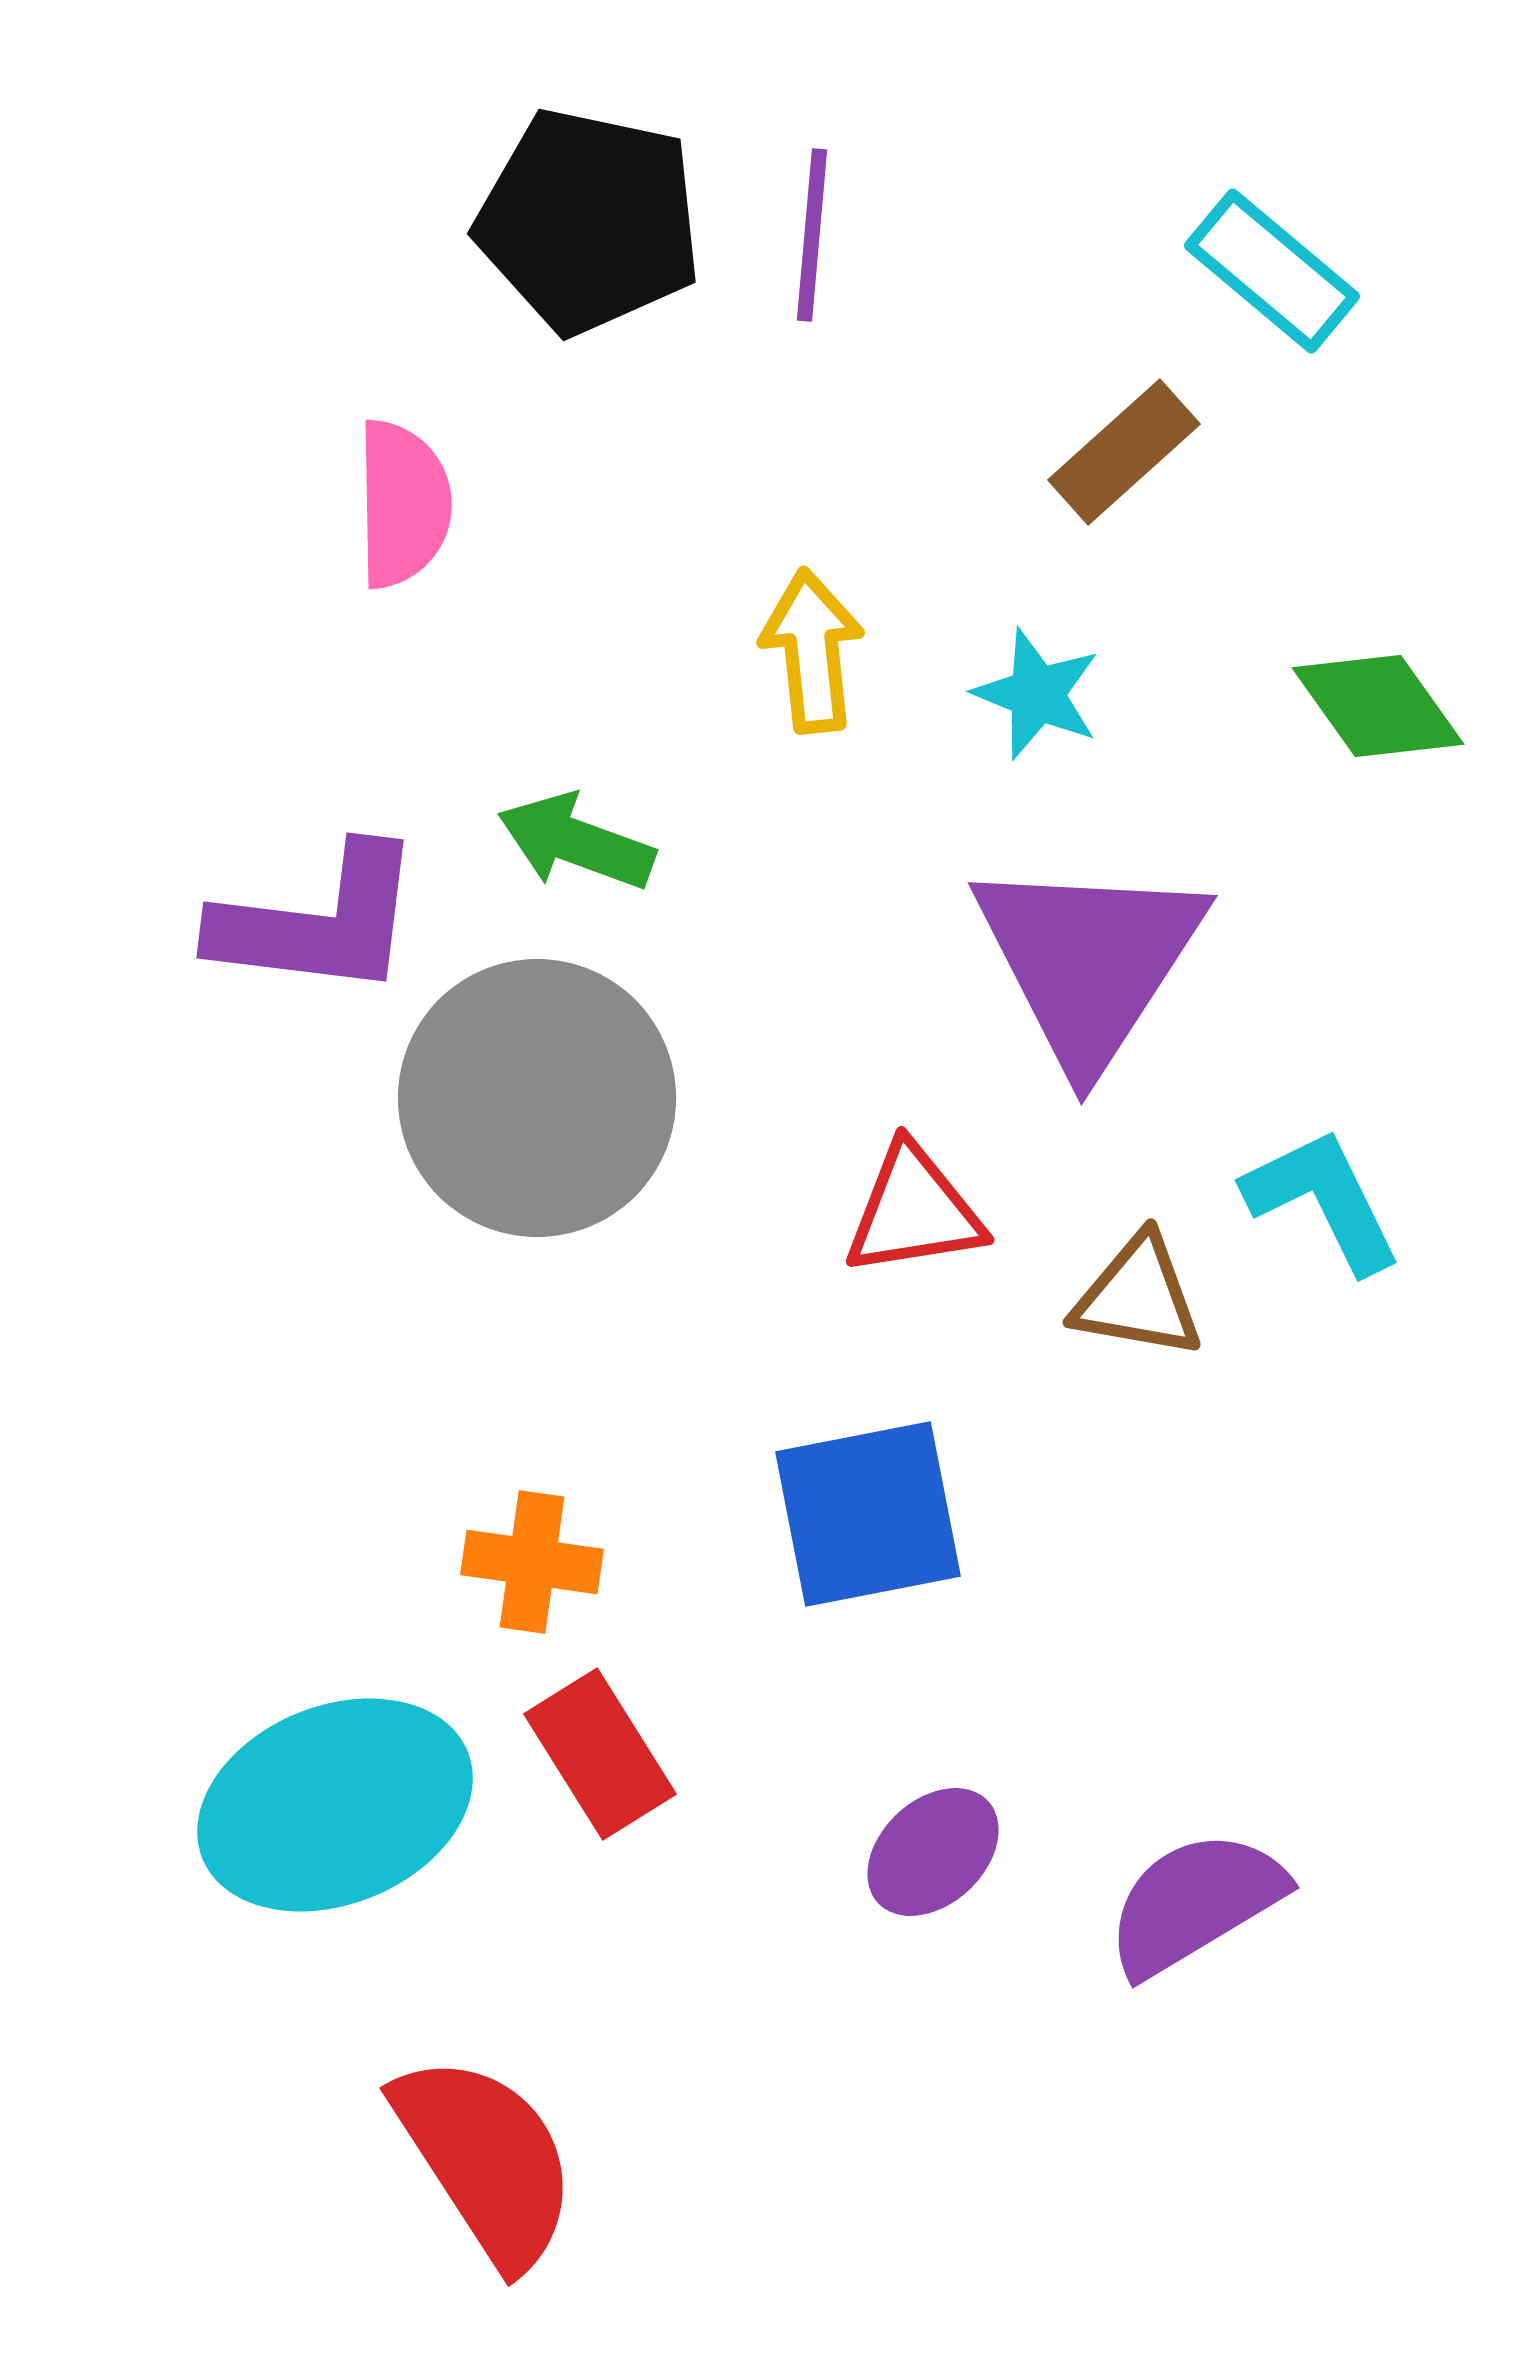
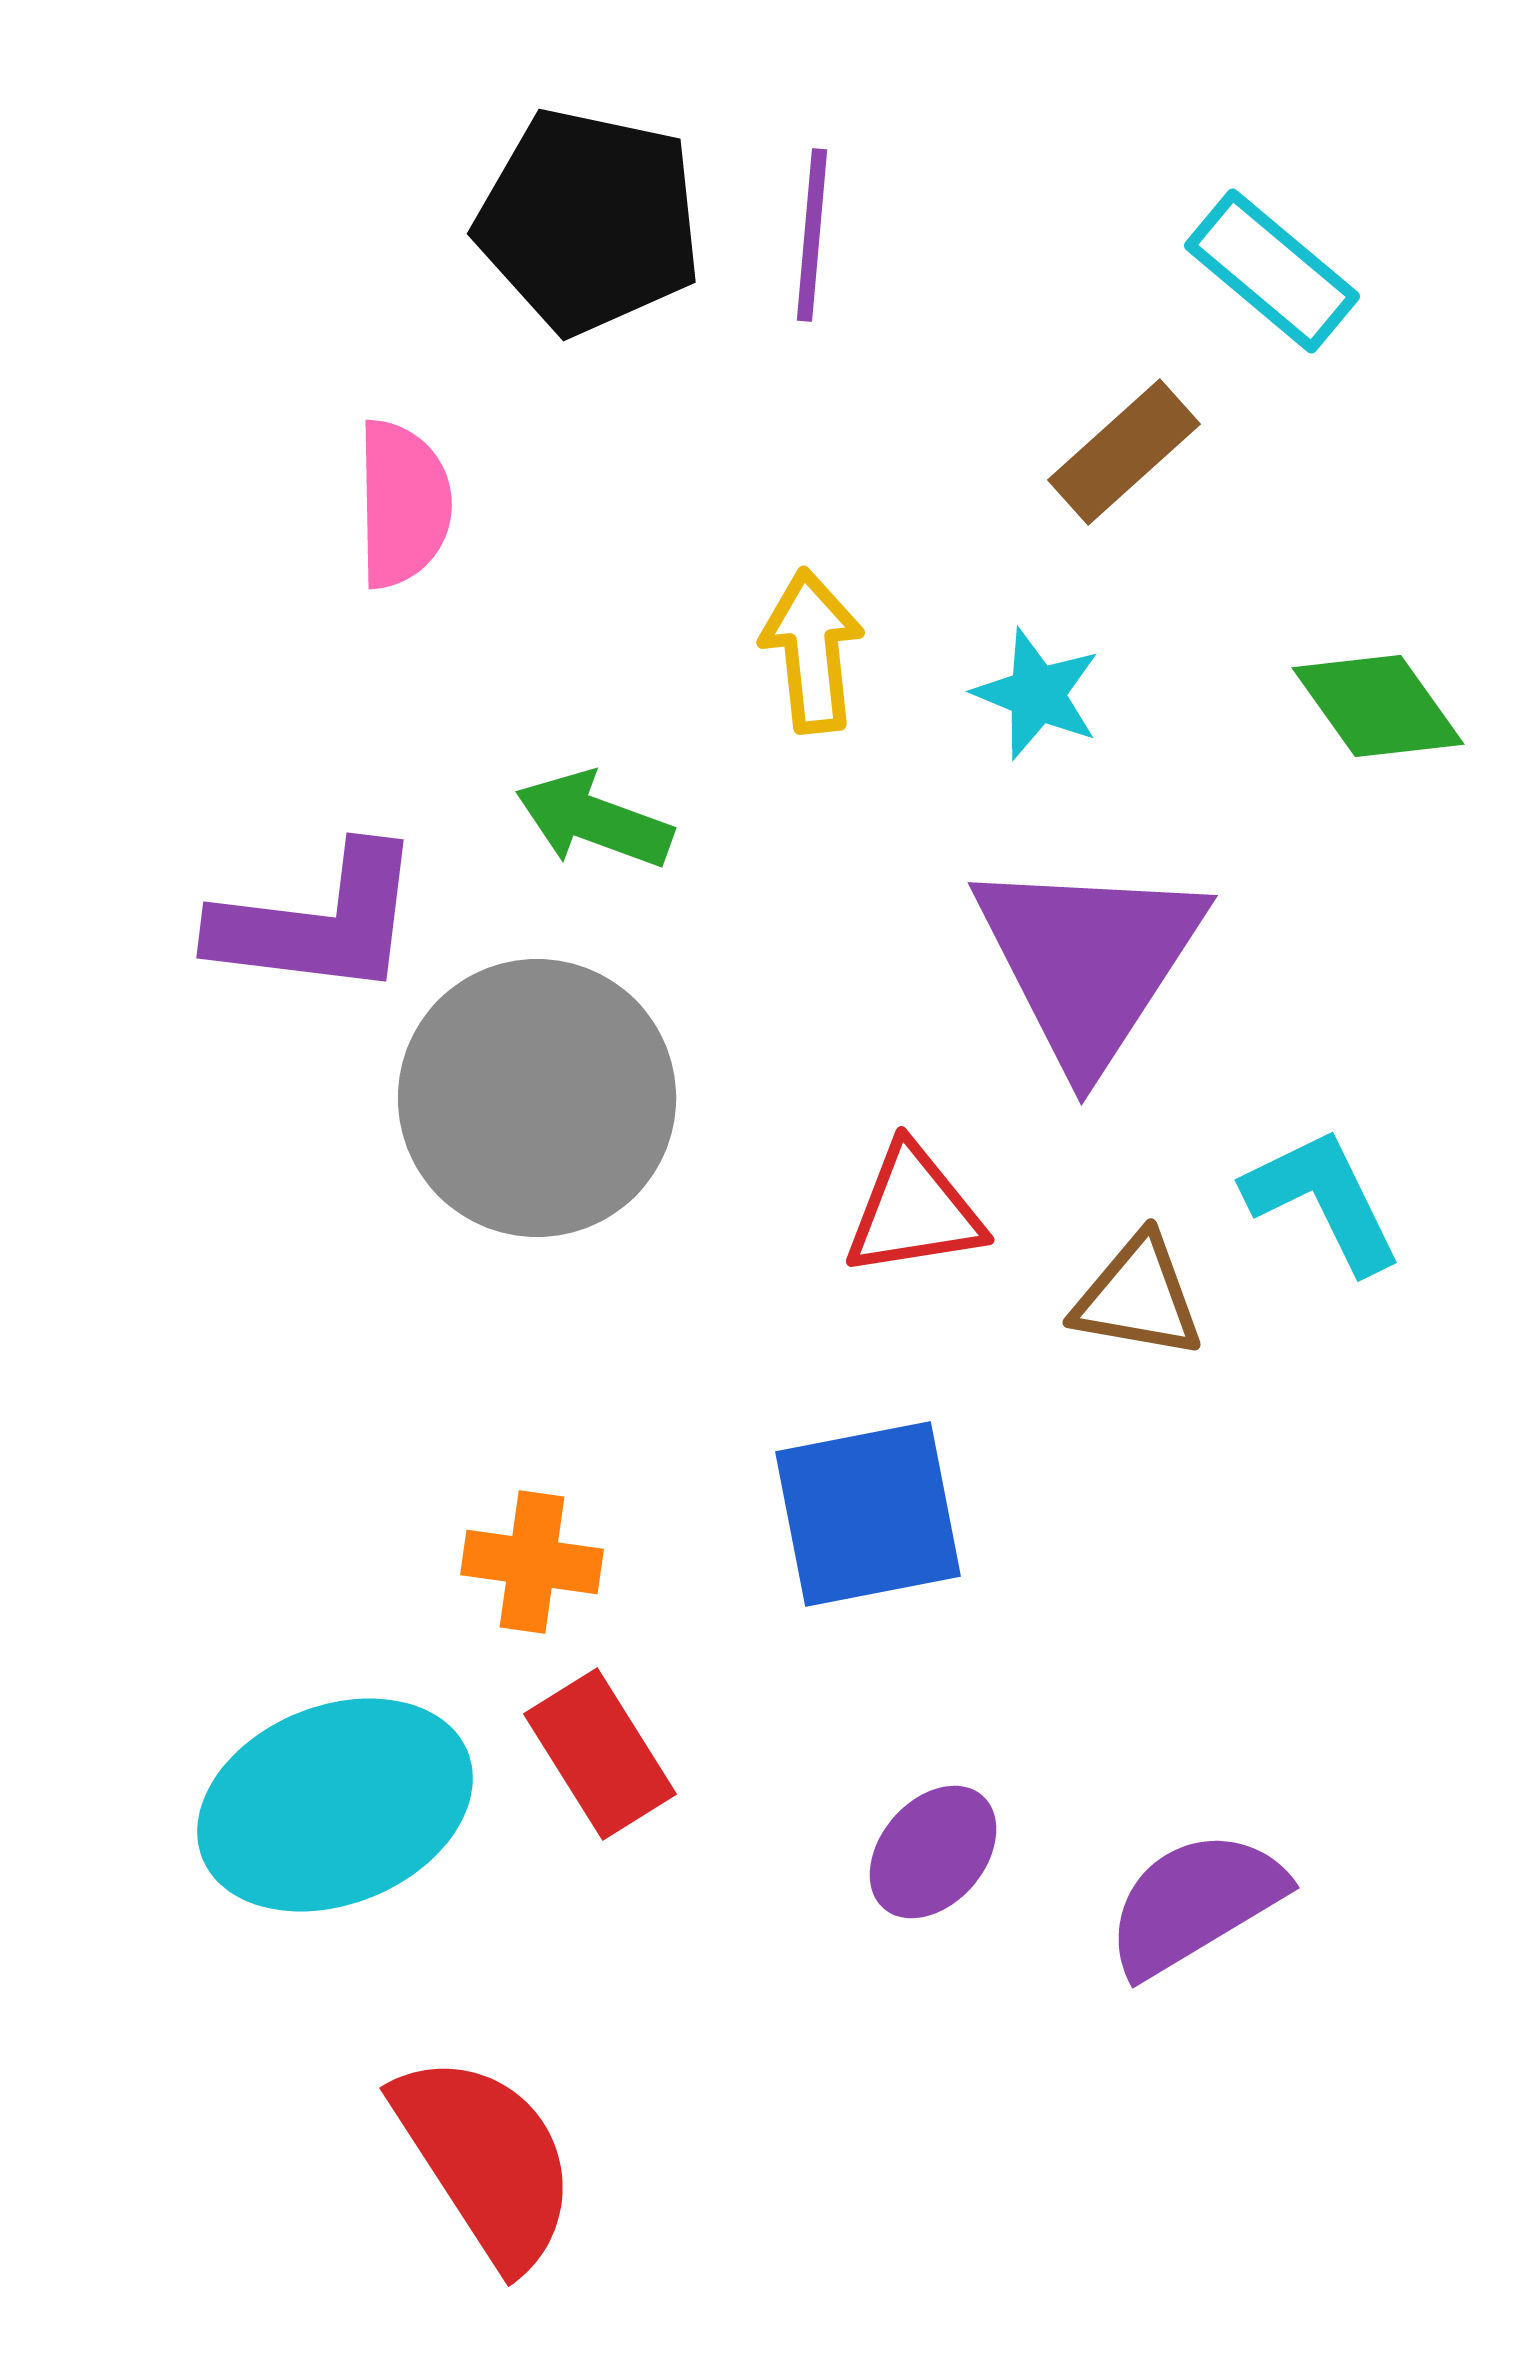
green arrow: moved 18 px right, 22 px up
purple ellipse: rotated 6 degrees counterclockwise
